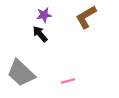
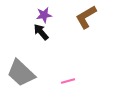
black arrow: moved 1 px right, 2 px up
